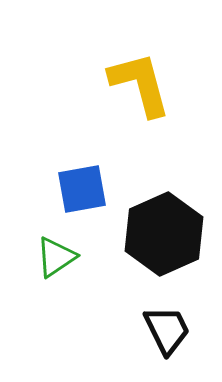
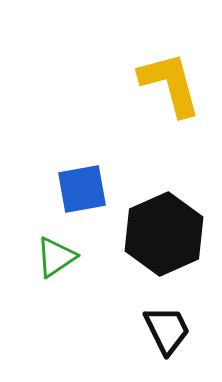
yellow L-shape: moved 30 px right
